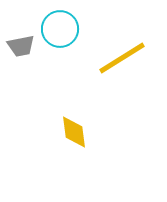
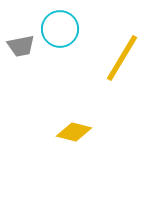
yellow line: rotated 27 degrees counterclockwise
yellow diamond: rotated 68 degrees counterclockwise
